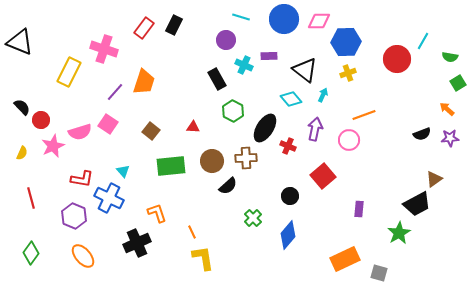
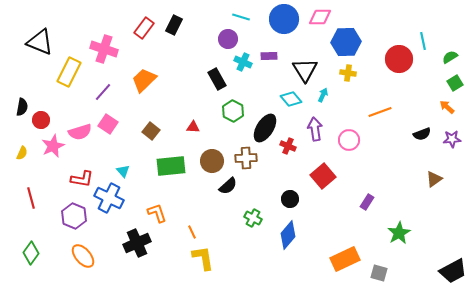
pink diamond at (319, 21): moved 1 px right, 4 px up
purple circle at (226, 40): moved 2 px right, 1 px up
cyan line at (423, 41): rotated 42 degrees counterclockwise
black triangle at (20, 42): moved 20 px right
green semicircle at (450, 57): rotated 140 degrees clockwise
red circle at (397, 59): moved 2 px right
cyan cross at (244, 65): moved 1 px left, 3 px up
black triangle at (305, 70): rotated 20 degrees clockwise
yellow cross at (348, 73): rotated 28 degrees clockwise
orange trapezoid at (144, 82): moved 2 px up; rotated 152 degrees counterclockwise
green square at (458, 83): moved 3 px left
purple line at (115, 92): moved 12 px left
black semicircle at (22, 107): rotated 54 degrees clockwise
orange arrow at (447, 109): moved 2 px up
orange line at (364, 115): moved 16 px right, 3 px up
purple arrow at (315, 129): rotated 20 degrees counterclockwise
purple star at (450, 138): moved 2 px right, 1 px down
black circle at (290, 196): moved 3 px down
black trapezoid at (417, 204): moved 36 px right, 67 px down
purple rectangle at (359, 209): moved 8 px right, 7 px up; rotated 28 degrees clockwise
green cross at (253, 218): rotated 18 degrees counterclockwise
